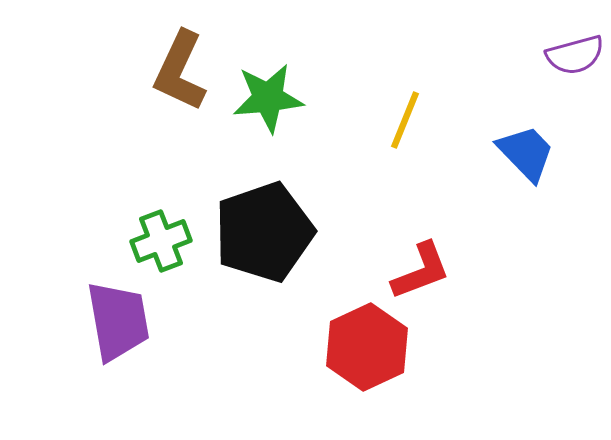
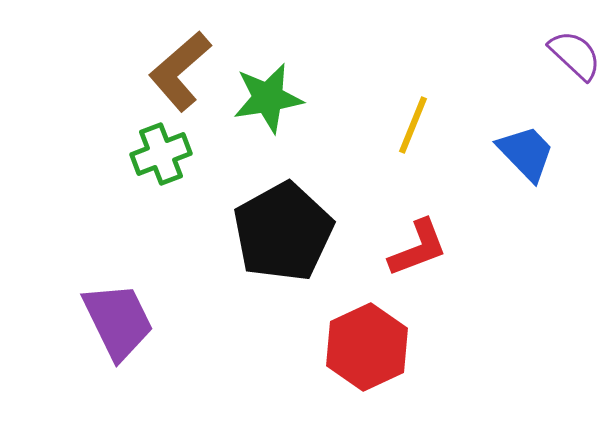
purple semicircle: rotated 122 degrees counterclockwise
brown L-shape: rotated 24 degrees clockwise
green star: rotated 4 degrees counterclockwise
yellow line: moved 8 px right, 5 px down
black pentagon: moved 19 px right; rotated 10 degrees counterclockwise
green cross: moved 87 px up
red L-shape: moved 3 px left, 23 px up
purple trapezoid: rotated 16 degrees counterclockwise
